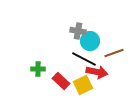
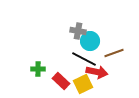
yellow square: moved 1 px up
